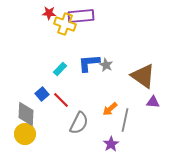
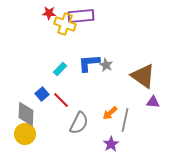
orange arrow: moved 4 px down
